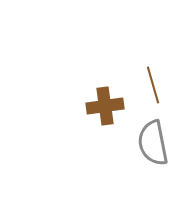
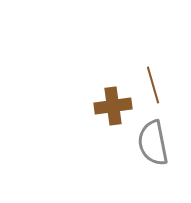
brown cross: moved 8 px right
